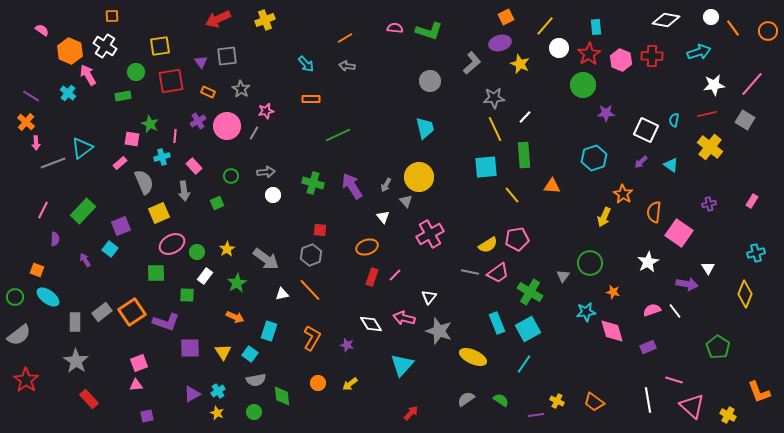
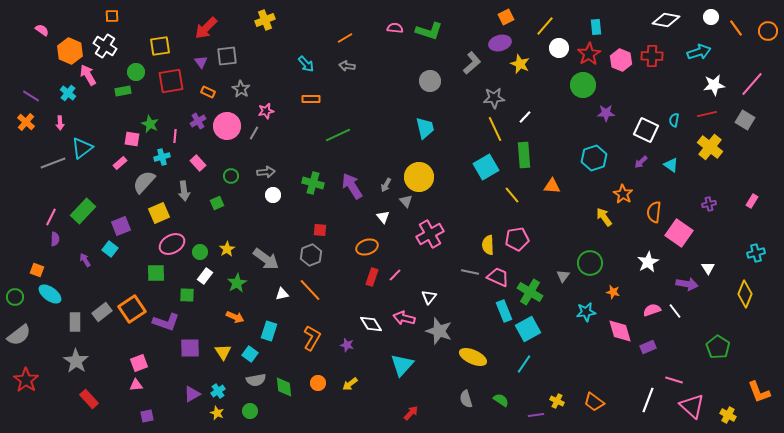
red arrow at (218, 19): moved 12 px left, 9 px down; rotated 20 degrees counterclockwise
orange line at (733, 28): moved 3 px right
green rectangle at (123, 96): moved 5 px up
pink arrow at (36, 143): moved 24 px right, 20 px up
pink rectangle at (194, 166): moved 4 px right, 3 px up
cyan square at (486, 167): rotated 25 degrees counterclockwise
gray semicircle at (144, 182): rotated 115 degrees counterclockwise
pink line at (43, 210): moved 8 px right, 7 px down
yellow arrow at (604, 217): rotated 120 degrees clockwise
yellow semicircle at (488, 245): rotated 120 degrees clockwise
green circle at (197, 252): moved 3 px right
pink trapezoid at (498, 273): moved 4 px down; rotated 120 degrees counterclockwise
cyan ellipse at (48, 297): moved 2 px right, 3 px up
orange square at (132, 312): moved 3 px up
cyan rectangle at (497, 323): moved 7 px right, 12 px up
pink diamond at (612, 331): moved 8 px right
green diamond at (282, 396): moved 2 px right, 9 px up
gray semicircle at (466, 399): rotated 72 degrees counterclockwise
white line at (648, 400): rotated 30 degrees clockwise
green circle at (254, 412): moved 4 px left, 1 px up
